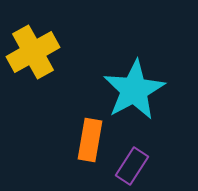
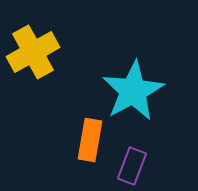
cyan star: moved 1 px left, 1 px down
purple rectangle: rotated 12 degrees counterclockwise
